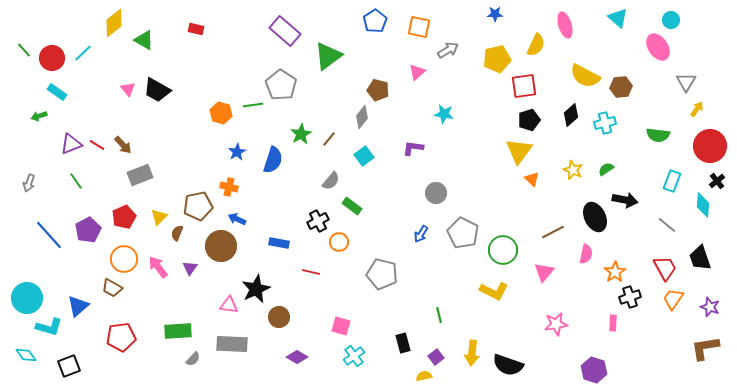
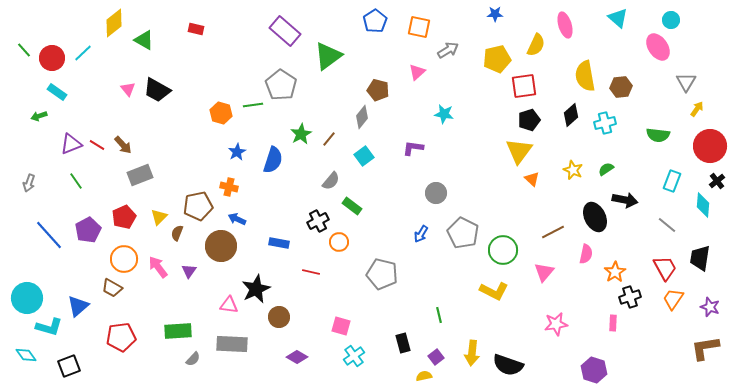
yellow semicircle at (585, 76): rotated 52 degrees clockwise
black trapezoid at (700, 258): rotated 28 degrees clockwise
purple triangle at (190, 268): moved 1 px left, 3 px down
